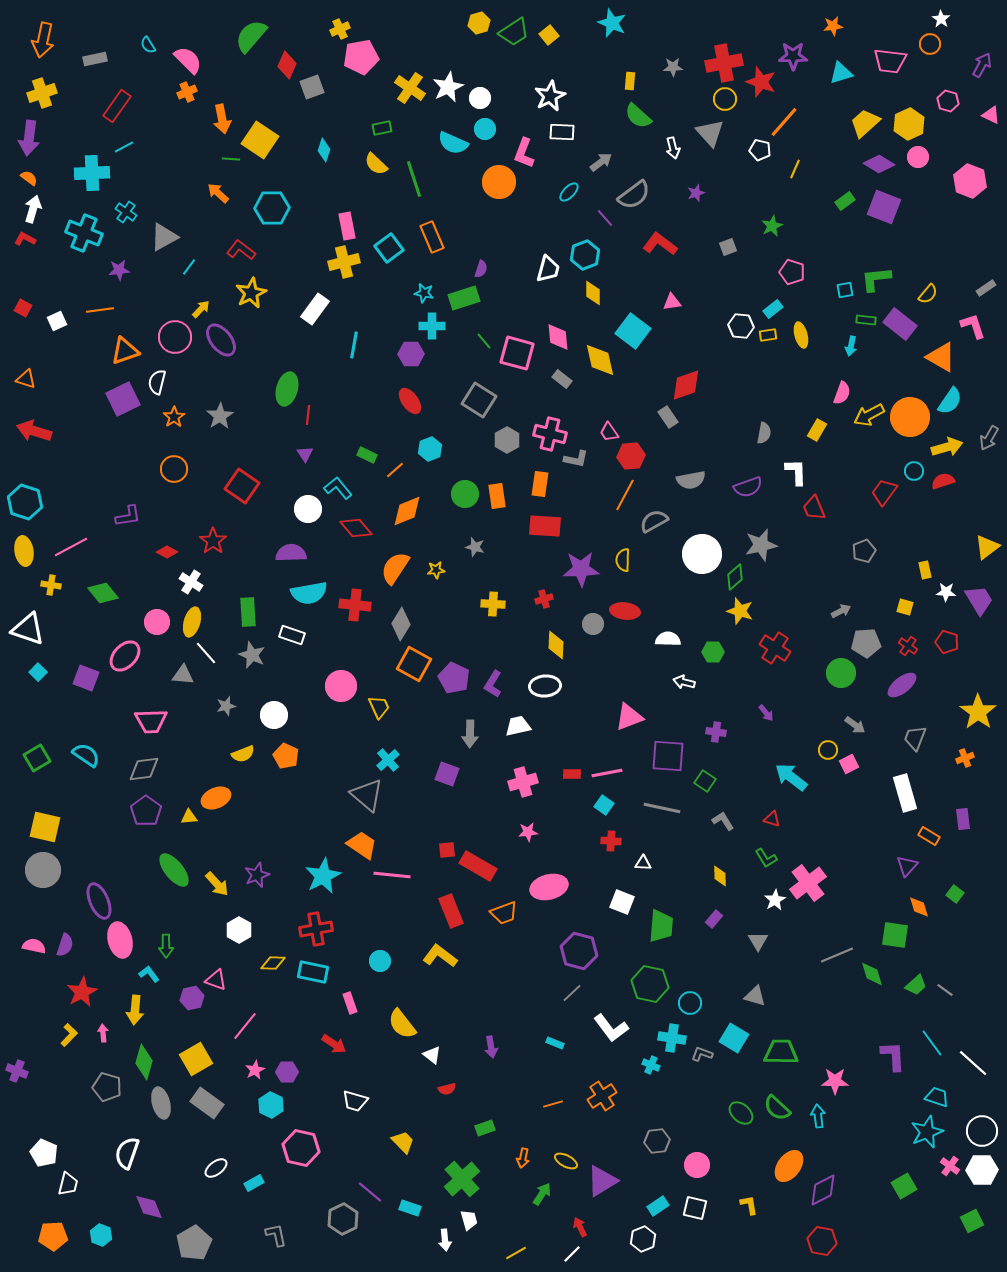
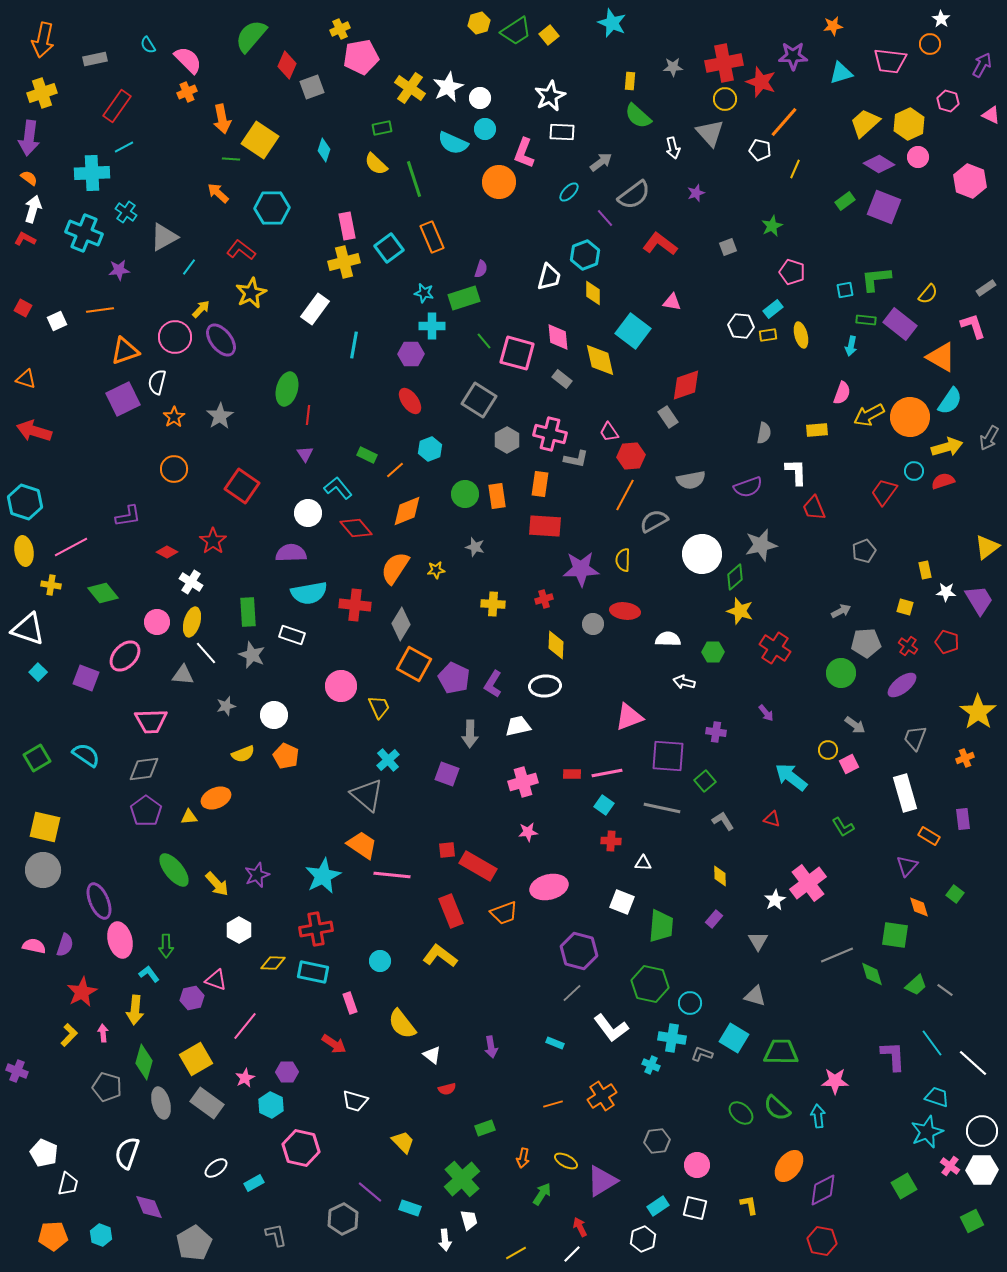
green trapezoid at (514, 32): moved 2 px right, 1 px up
white trapezoid at (548, 269): moved 1 px right, 8 px down
pink triangle at (672, 302): rotated 18 degrees clockwise
yellow rectangle at (817, 430): rotated 55 degrees clockwise
white circle at (308, 509): moved 4 px down
green square at (705, 781): rotated 15 degrees clockwise
green L-shape at (766, 858): moved 77 px right, 31 px up
pink star at (255, 1070): moved 10 px left, 8 px down
